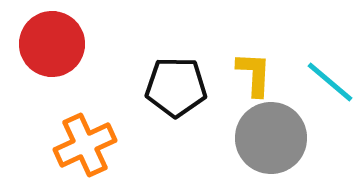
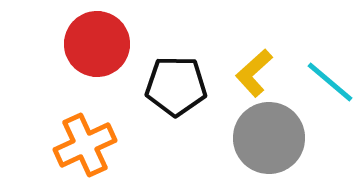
red circle: moved 45 px right
yellow L-shape: moved 1 px up; rotated 135 degrees counterclockwise
black pentagon: moved 1 px up
gray circle: moved 2 px left
